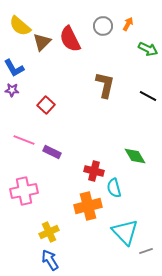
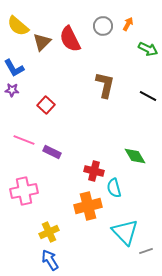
yellow semicircle: moved 2 px left
